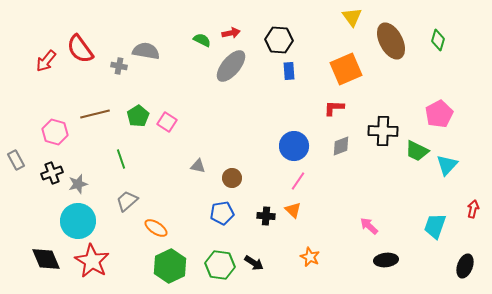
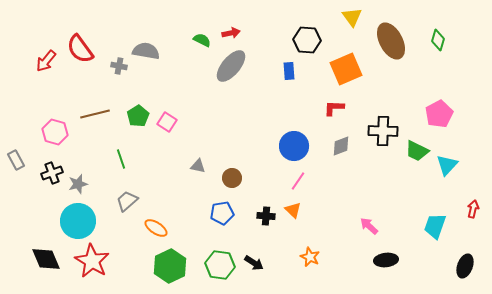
black hexagon at (279, 40): moved 28 px right
